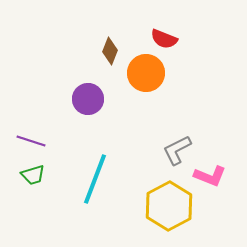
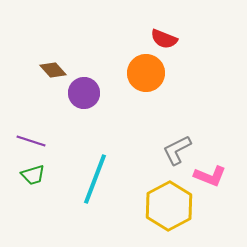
brown diamond: moved 57 px left, 19 px down; rotated 64 degrees counterclockwise
purple circle: moved 4 px left, 6 px up
